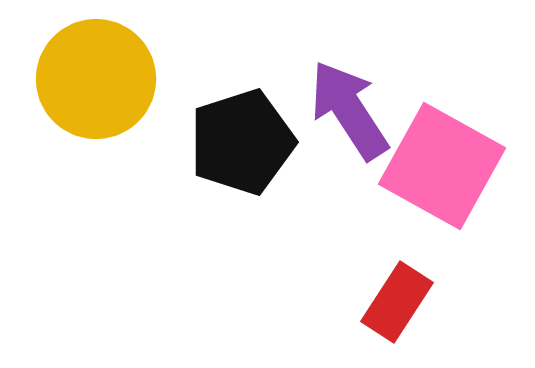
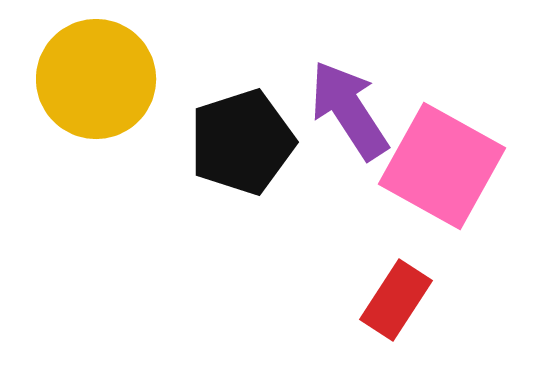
red rectangle: moved 1 px left, 2 px up
